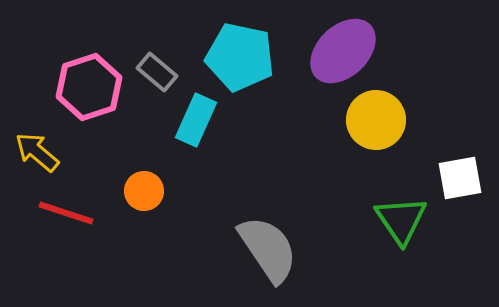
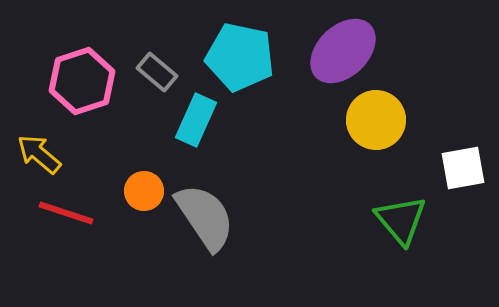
pink hexagon: moved 7 px left, 6 px up
yellow arrow: moved 2 px right, 2 px down
white square: moved 3 px right, 10 px up
green triangle: rotated 6 degrees counterclockwise
gray semicircle: moved 63 px left, 32 px up
